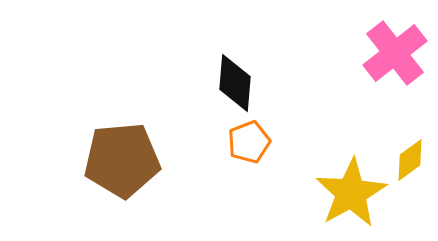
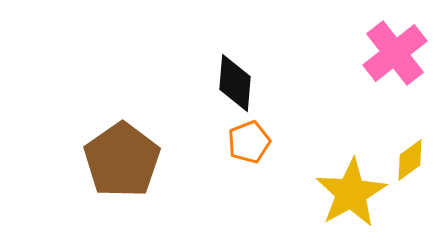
brown pentagon: rotated 30 degrees counterclockwise
